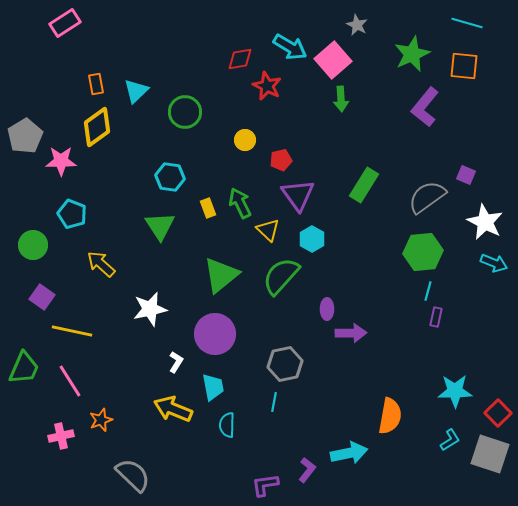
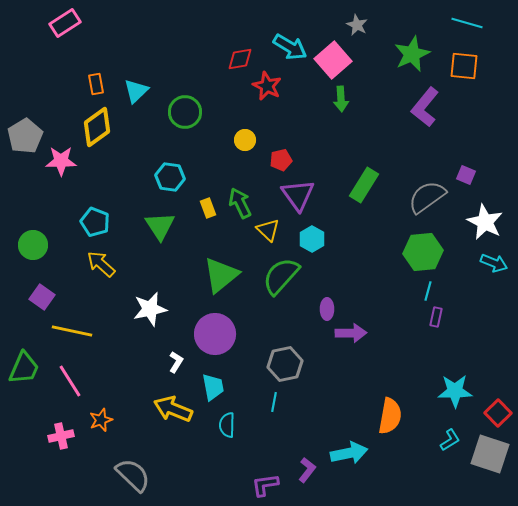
cyan pentagon at (72, 214): moved 23 px right, 8 px down
